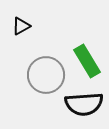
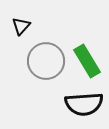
black triangle: rotated 18 degrees counterclockwise
gray circle: moved 14 px up
